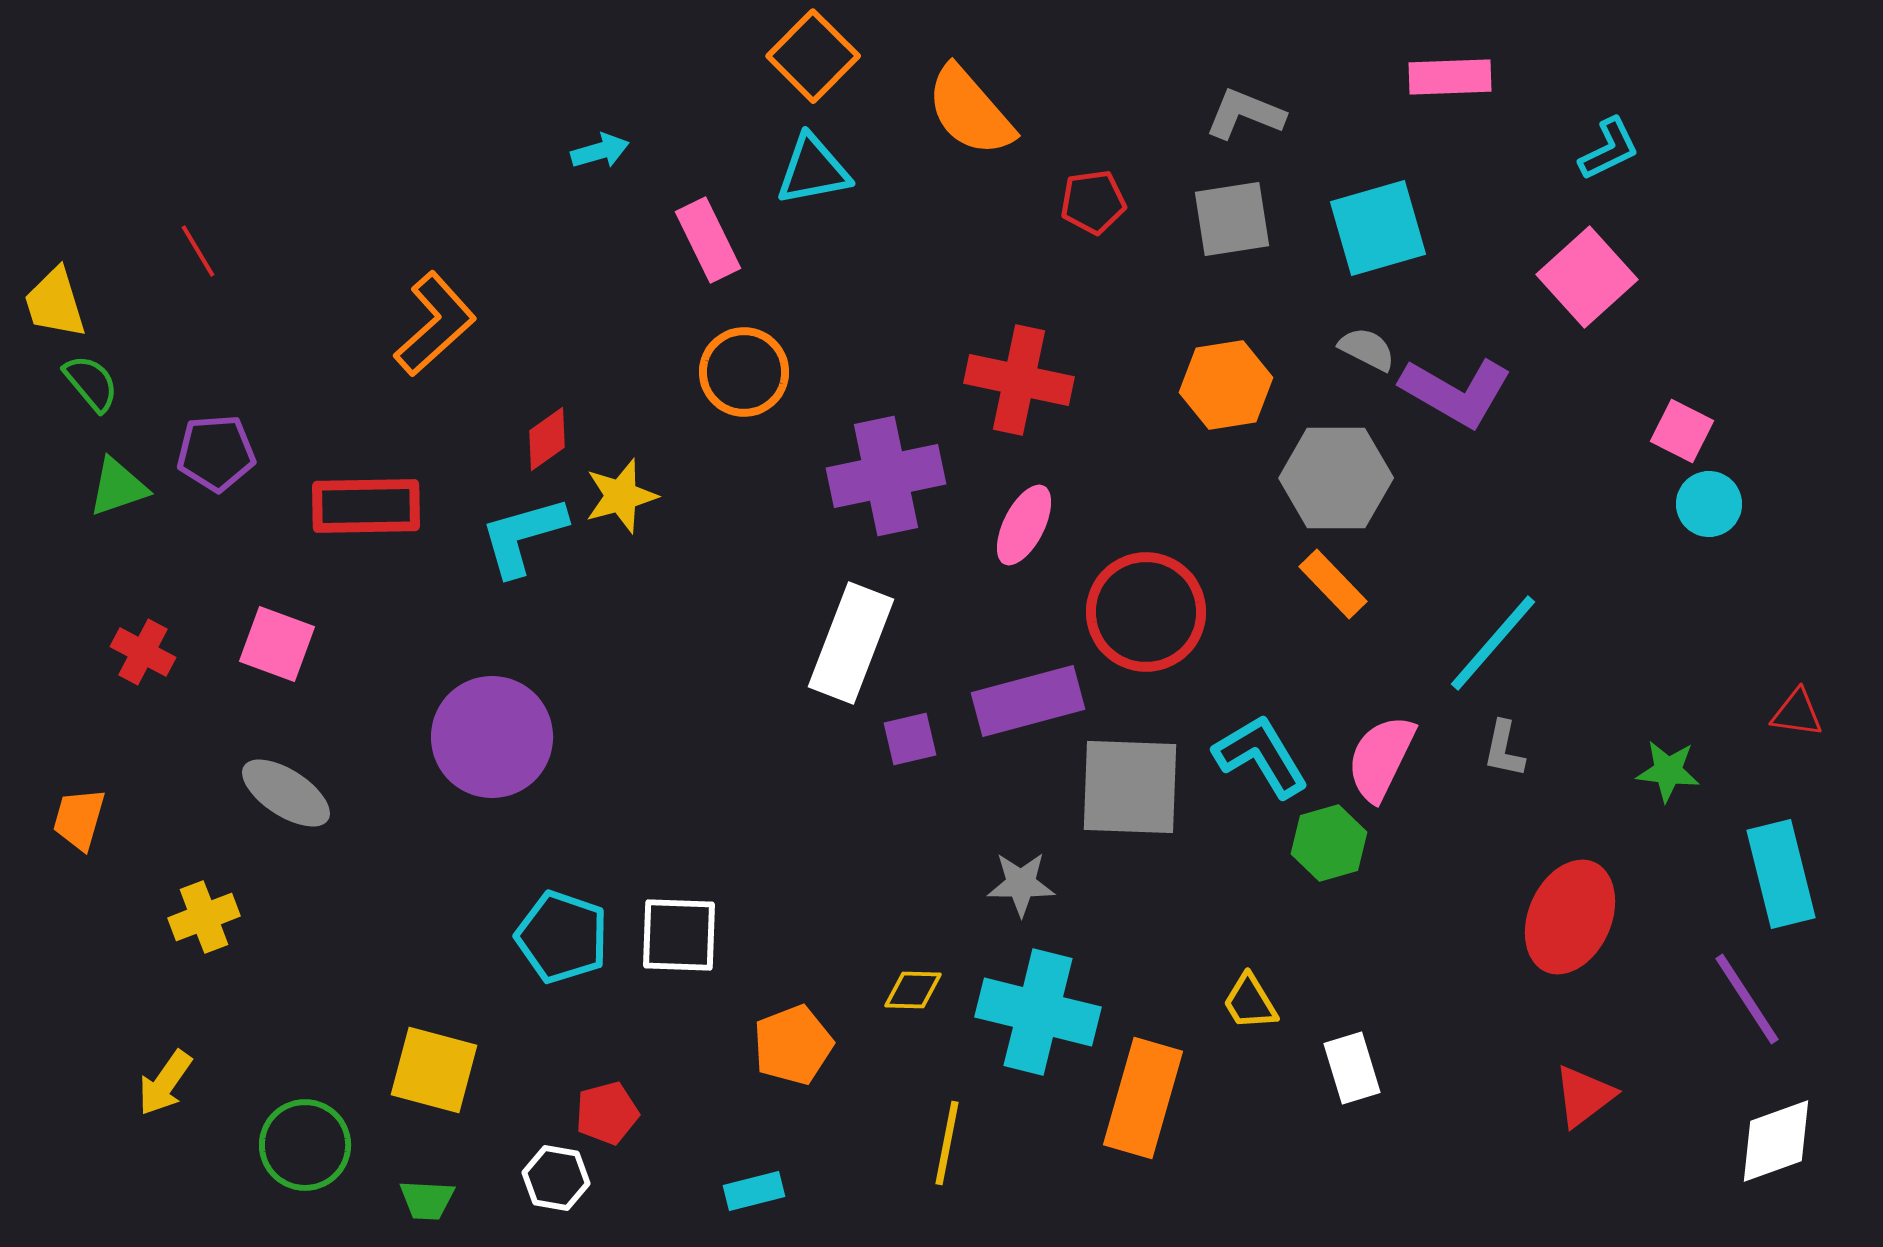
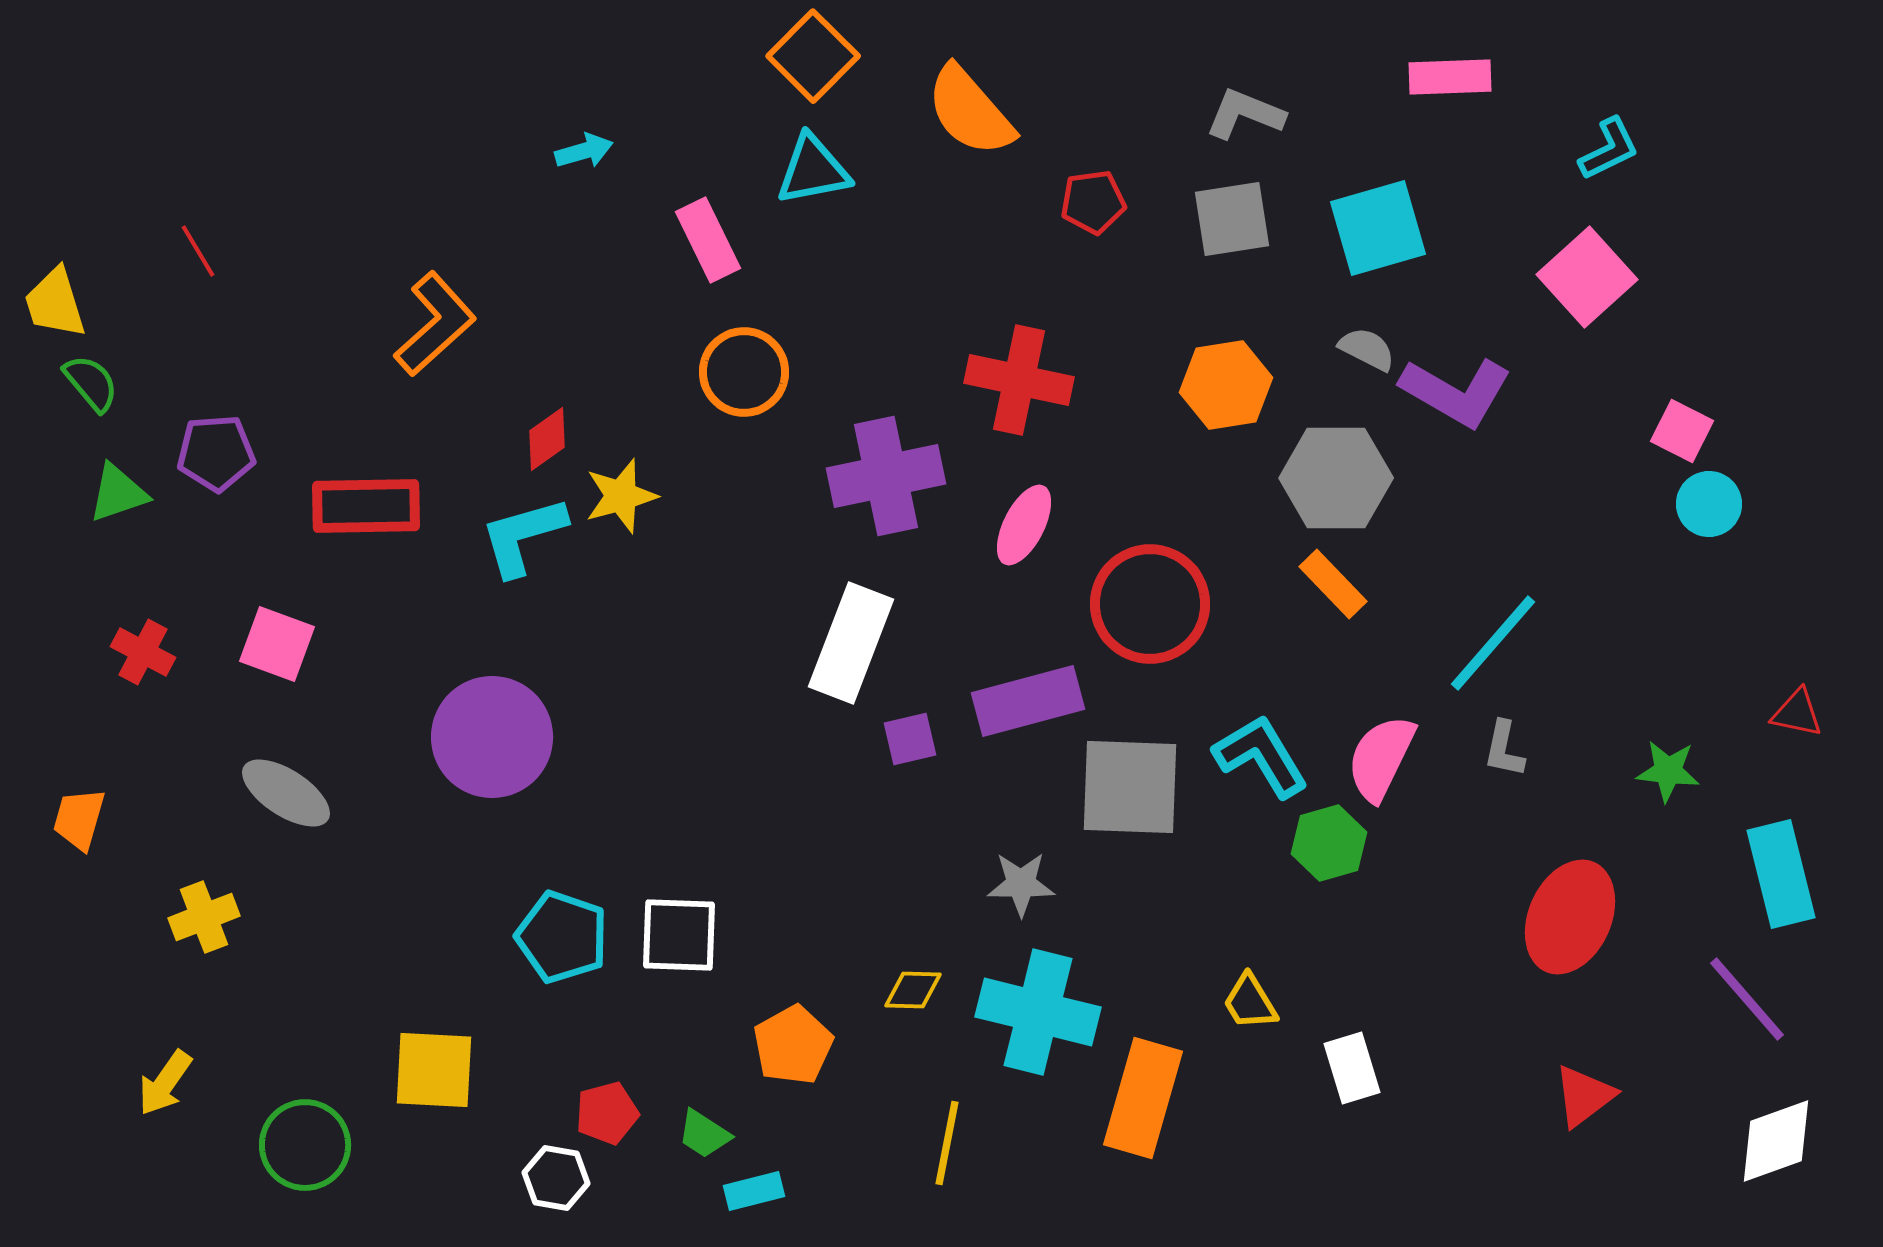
cyan arrow at (600, 151): moved 16 px left
green triangle at (118, 487): moved 6 px down
red circle at (1146, 612): moved 4 px right, 8 px up
red triangle at (1797, 713): rotated 4 degrees clockwise
purple line at (1747, 999): rotated 8 degrees counterclockwise
orange pentagon at (793, 1045): rotated 8 degrees counterclockwise
yellow square at (434, 1070): rotated 12 degrees counterclockwise
green trapezoid at (427, 1200): moved 277 px right, 66 px up; rotated 30 degrees clockwise
